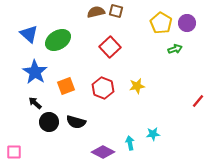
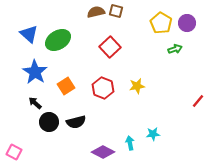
orange square: rotated 12 degrees counterclockwise
black semicircle: rotated 30 degrees counterclockwise
pink square: rotated 28 degrees clockwise
